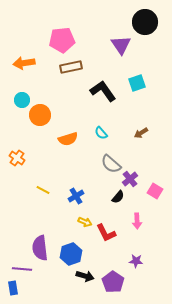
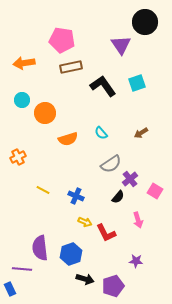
pink pentagon: rotated 15 degrees clockwise
black L-shape: moved 5 px up
orange circle: moved 5 px right, 2 px up
orange cross: moved 1 px right, 1 px up; rotated 28 degrees clockwise
gray semicircle: rotated 75 degrees counterclockwise
blue cross: rotated 35 degrees counterclockwise
pink arrow: moved 1 px right, 1 px up; rotated 14 degrees counterclockwise
black arrow: moved 3 px down
purple pentagon: moved 4 px down; rotated 20 degrees clockwise
blue rectangle: moved 3 px left, 1 px down; rotated 16 degrees counterclockwise
